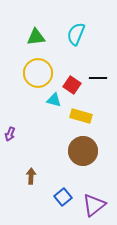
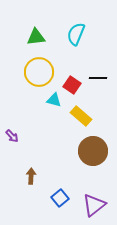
yellow circle: moved 1 px right, 1 px up
yellow rectangle: rotated 25 degrees clockwise
purple arrow: moved 2 px right, 2 px down; rotated 64 degrees counterclockwise
brown circle: moved 10 px right
blue square: moved 3 px left, 1 px down
